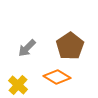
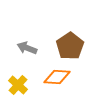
gray arrow: rotated 66 degrees clockwise
orange diamond: rotated 28 degrees counterclockwise
